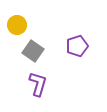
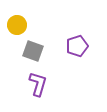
gray square: rotated 15 degrees counterclockwise
